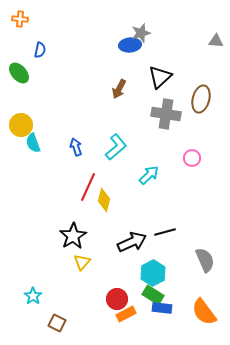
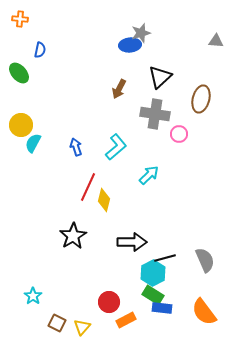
gray cross: moved 11 px left
cyan semicircle: rotated 48 degrees clockwise
pink circle: moved 13 px left, 24 px up
black line: moved 26 px down
black arrow: rotated 24 degrees clockwise
yellow triangle: moved 65 px down
red circle: moved 8 px left, 3 px down
orange rectangle: moved 6 px down
